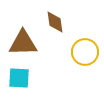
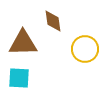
brown diamond: moved 2 px left, 1 px up
yellow circle: moved 3 px up
